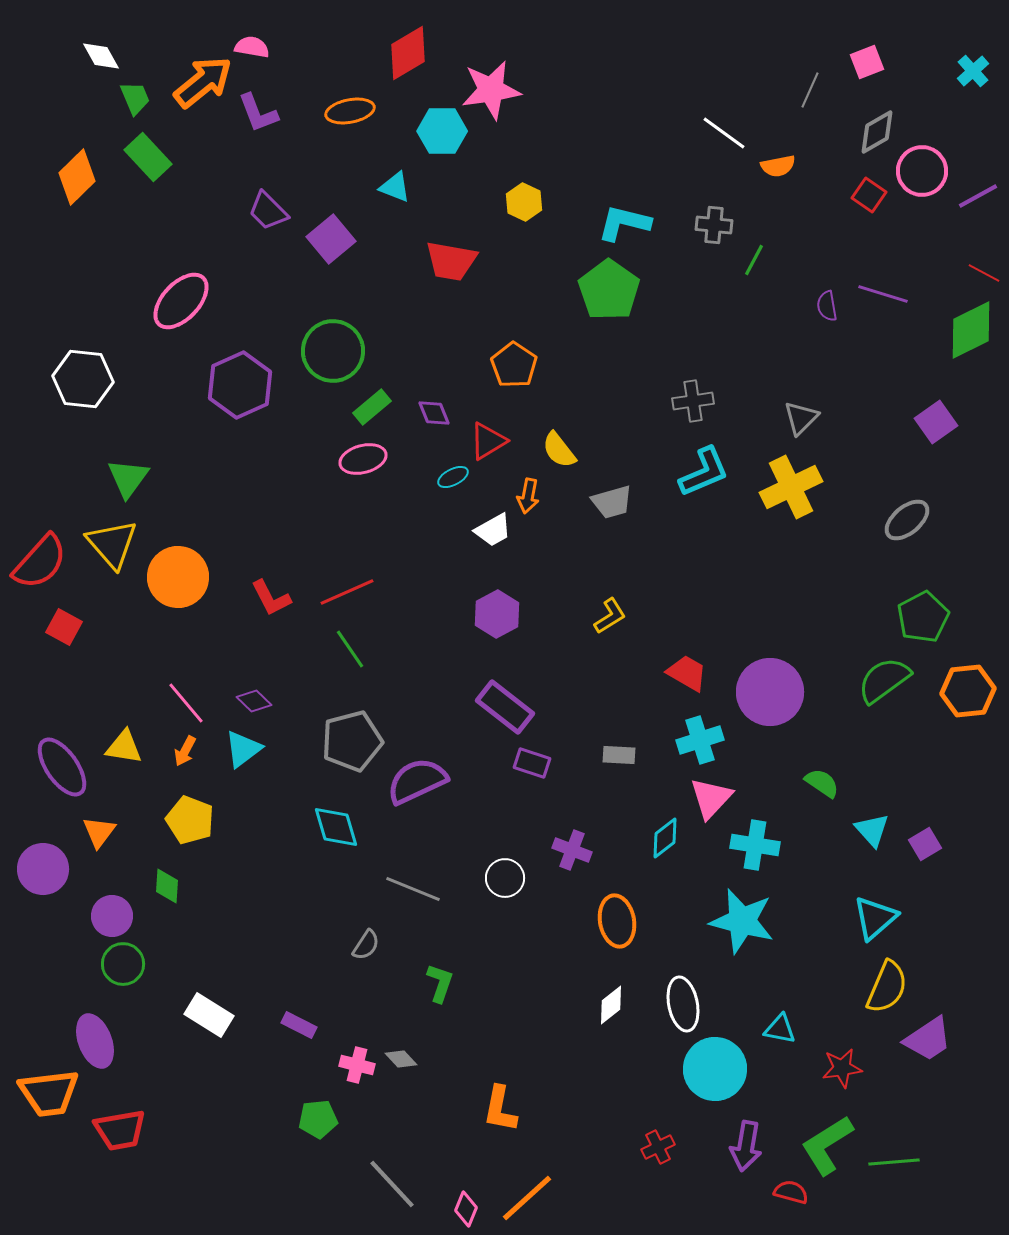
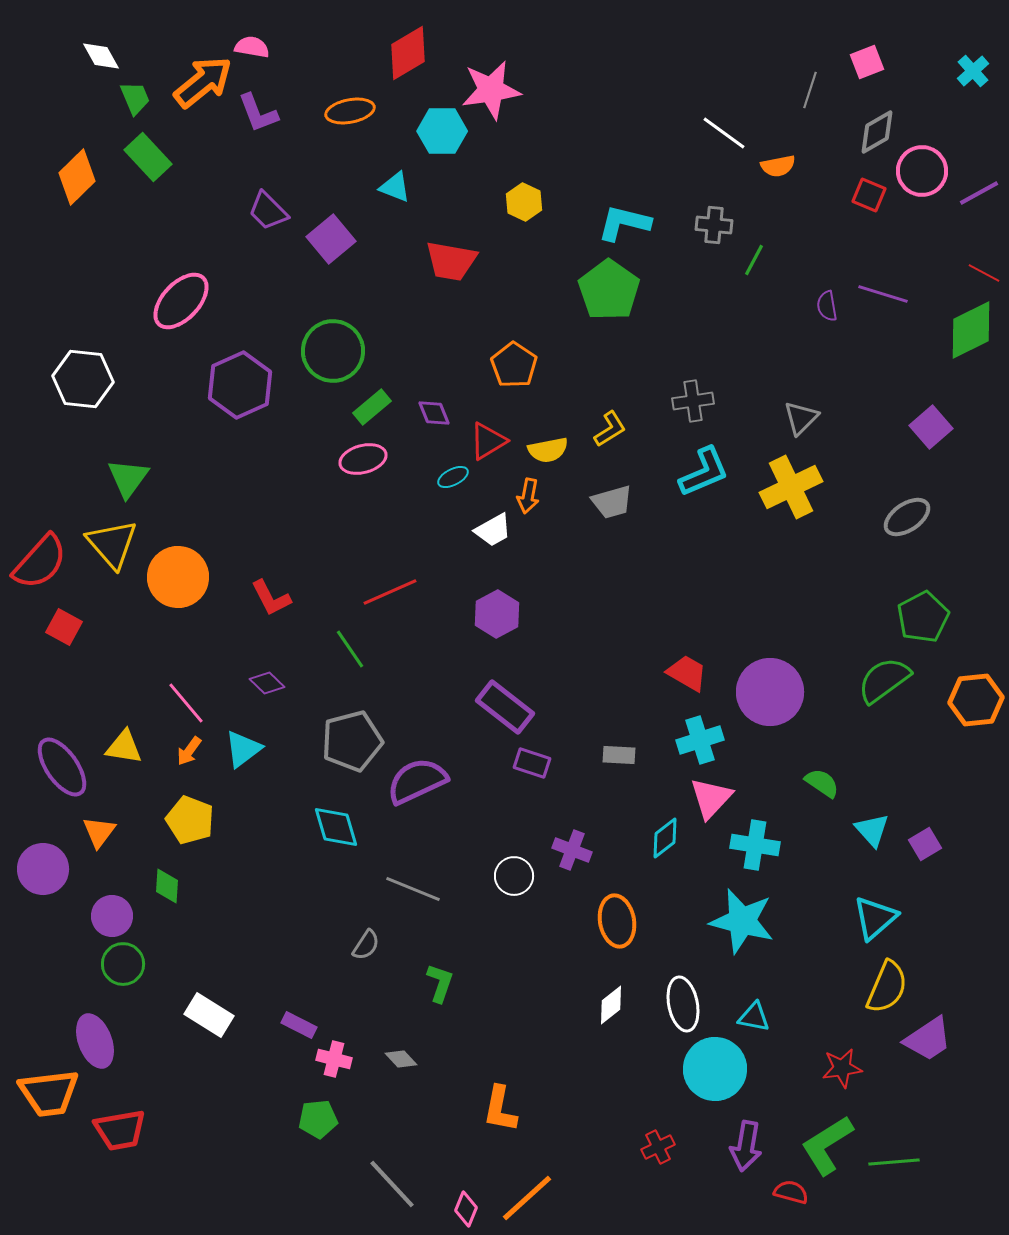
gray line at (810, 90): rotated 6 degrees counterclockwise
red square at (869, 195): rotated 12 degrees counterclockwise
purple line at (978, 196): moved 1 px right, 3 px up
purple square at (936, 422): moved 5 px left, 5 px down; rotated 6 degrees counterclockwise
yellow semicircle at (559, 450): moved 11 px left; rotated 63 degrees counterclockwise
gray ellipse at (907, 520): moved 3 px up; rotated 6 degrees clockwise
red line at (347, 592): moved 43 px right
yellow L-shape at (610, 616): moved 187 px up
orange hexagon at (968, 691): moved 8 px right, 9 px down
purple diamond at (254, 701): moved 13 px right, 18 px up
orange arrow at (185, 751): moved 4 px right; rotated 8 degrees clockwise
white circle at (505, 878): moved 9 px right, 2 px up
cyan triangle at (780, 1029): moved 26 px left, 12 px up
pink cross at (357, 1065): moved 23 px left, 6 px up
